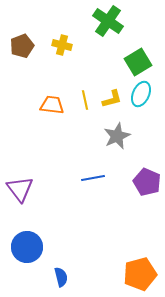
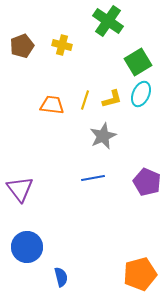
yellow line: rotated 30 degrees clockwise
gray star: moved 14 px left
